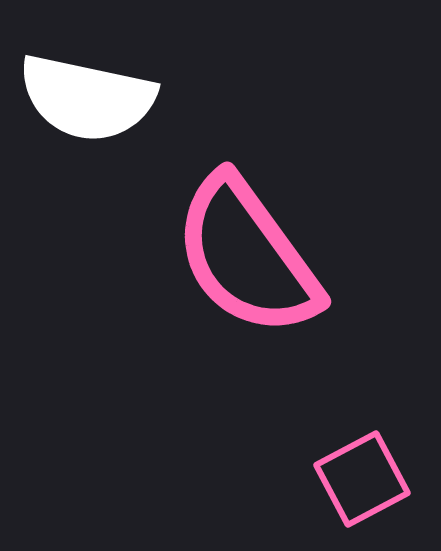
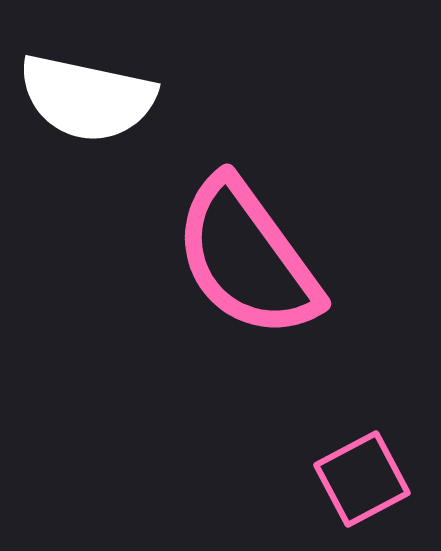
pink semicircle: moved 2 px down
